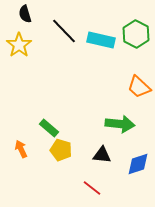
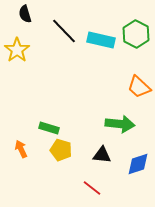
yellow star: moved 2 px left, 5 px down
green rectangle: rotated 24 degrees counterclockwise
